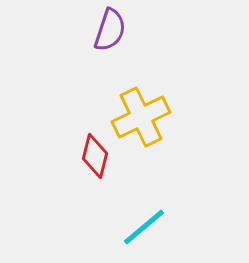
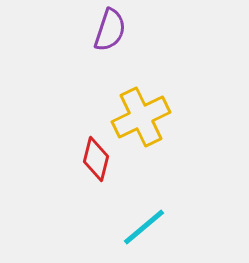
red diamond: moved 1 px right, 3 px down
